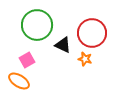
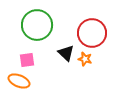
black triangle: moved 3 px right, 8 px down; rotated 18 degrees clockwise
pink square: rotated 21 degrees clockwise
orange ellipse: rotated 10 degrees counterclockwise
